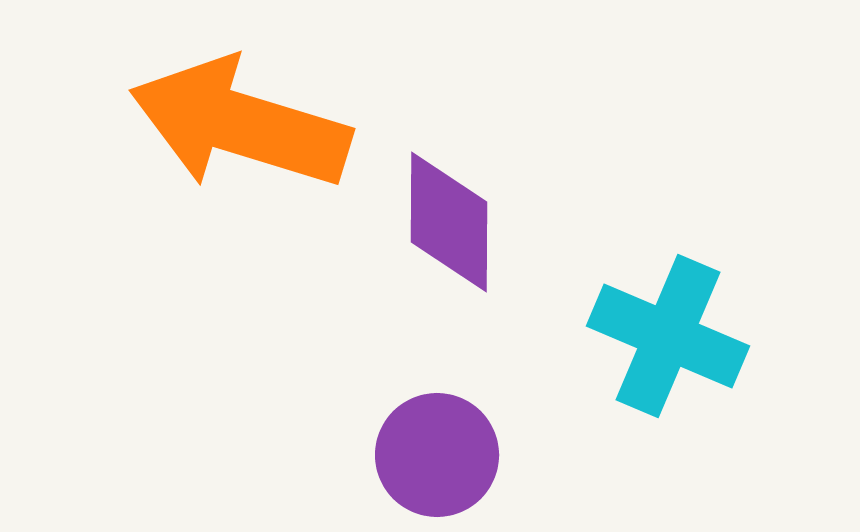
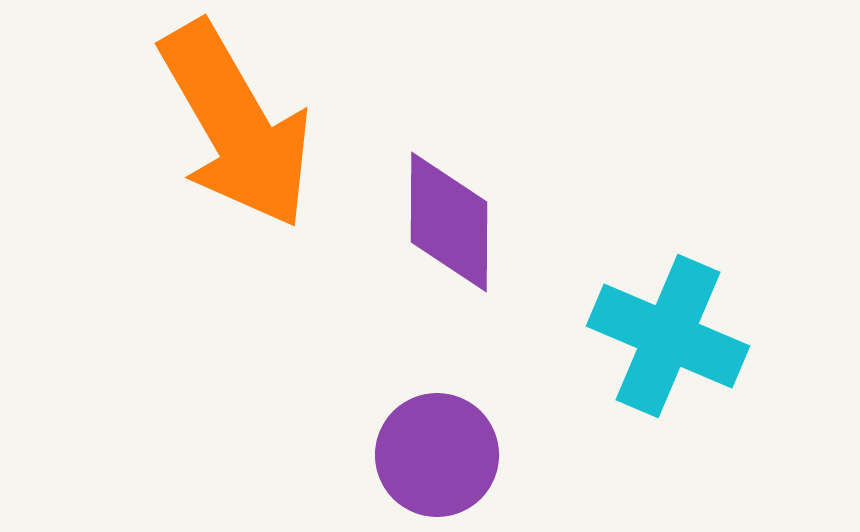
orange arrow: moved 4 px left, 1 px down; rotated 137 degrees counterclockwise
